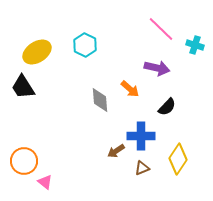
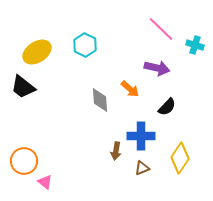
black trapezoid: rotated 20 degrees counterclockwise
brown arrow: rotated 48 degrees counterclockwise
yellow diamond: moved 2 px right, 1 px up
